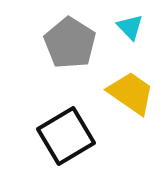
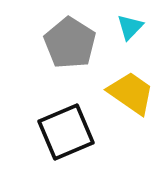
cyan triangle: rotated 28 degrees clockwise
black square: moved 4 px up; rotated 8 degrees clockwise
